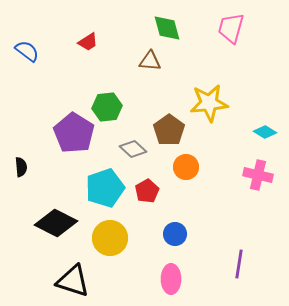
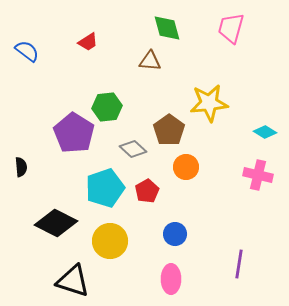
yellow circle: moved 3 px down
